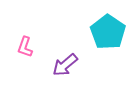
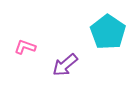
pink L-shape: rotated 90 degrees clockwise
